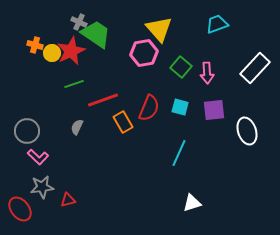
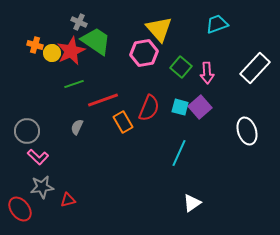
green trapezoid: moved 7 px down
purple square: moved 14 px left, 3 px up; rotated 35 degrees counterclockwise
white triangle: rotated 18 degrees counterclockwise
